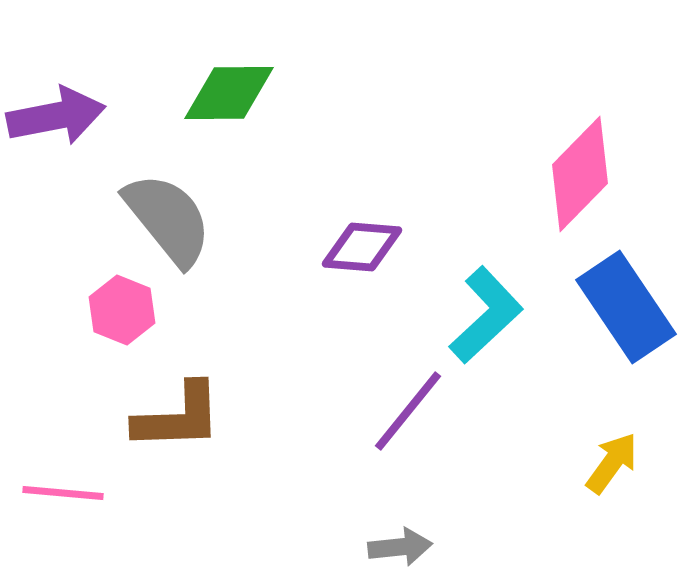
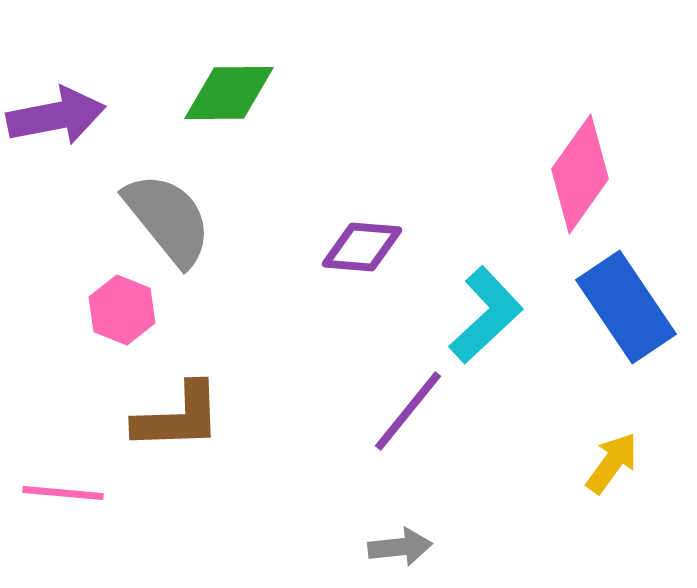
pink diamond: rotated 9 degrees counterclockwise
